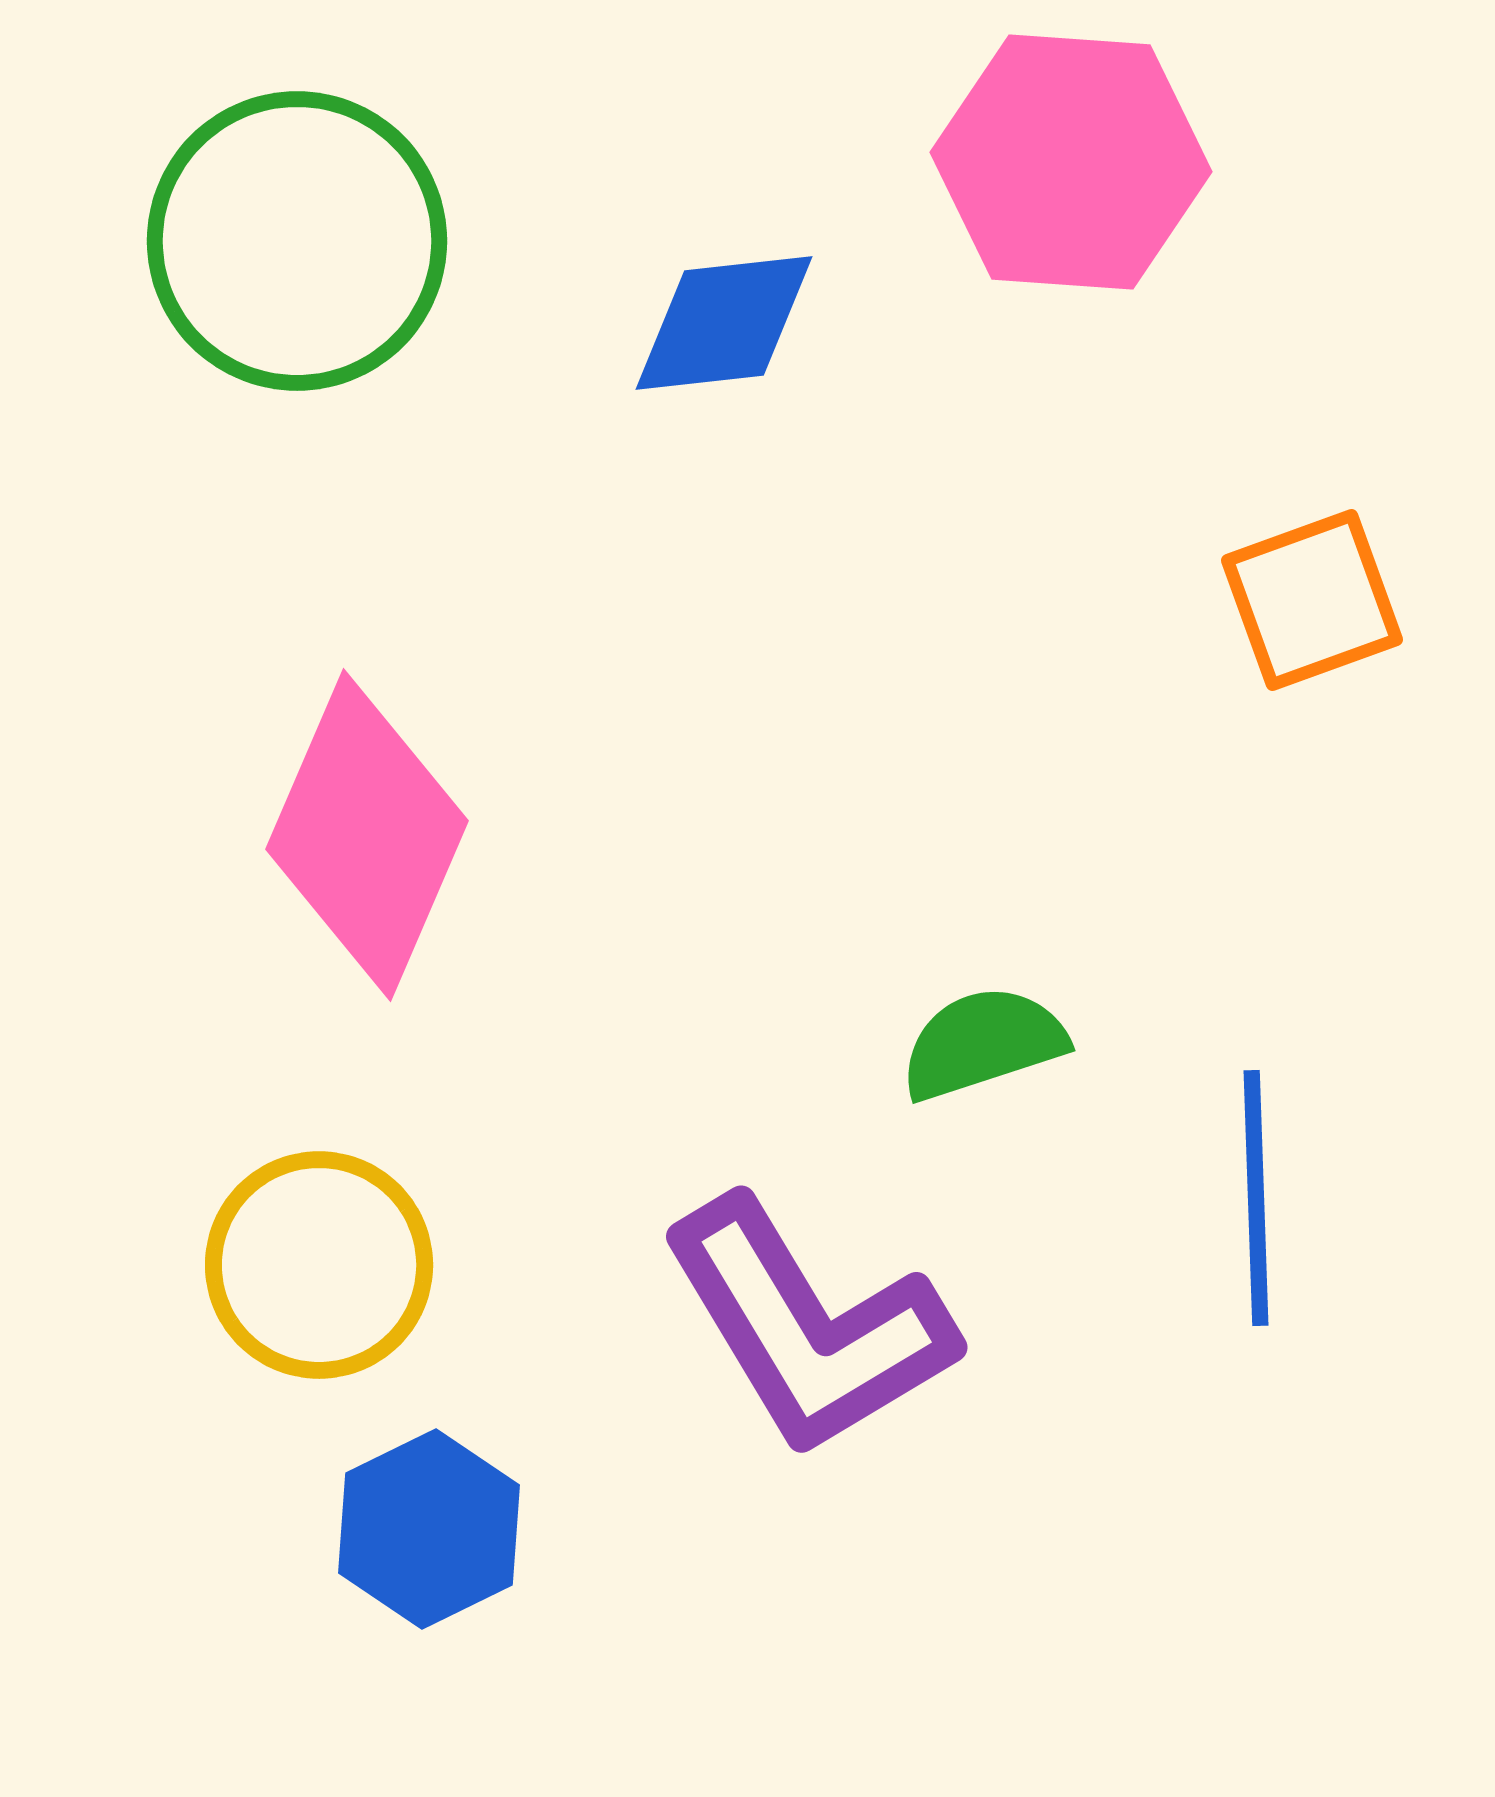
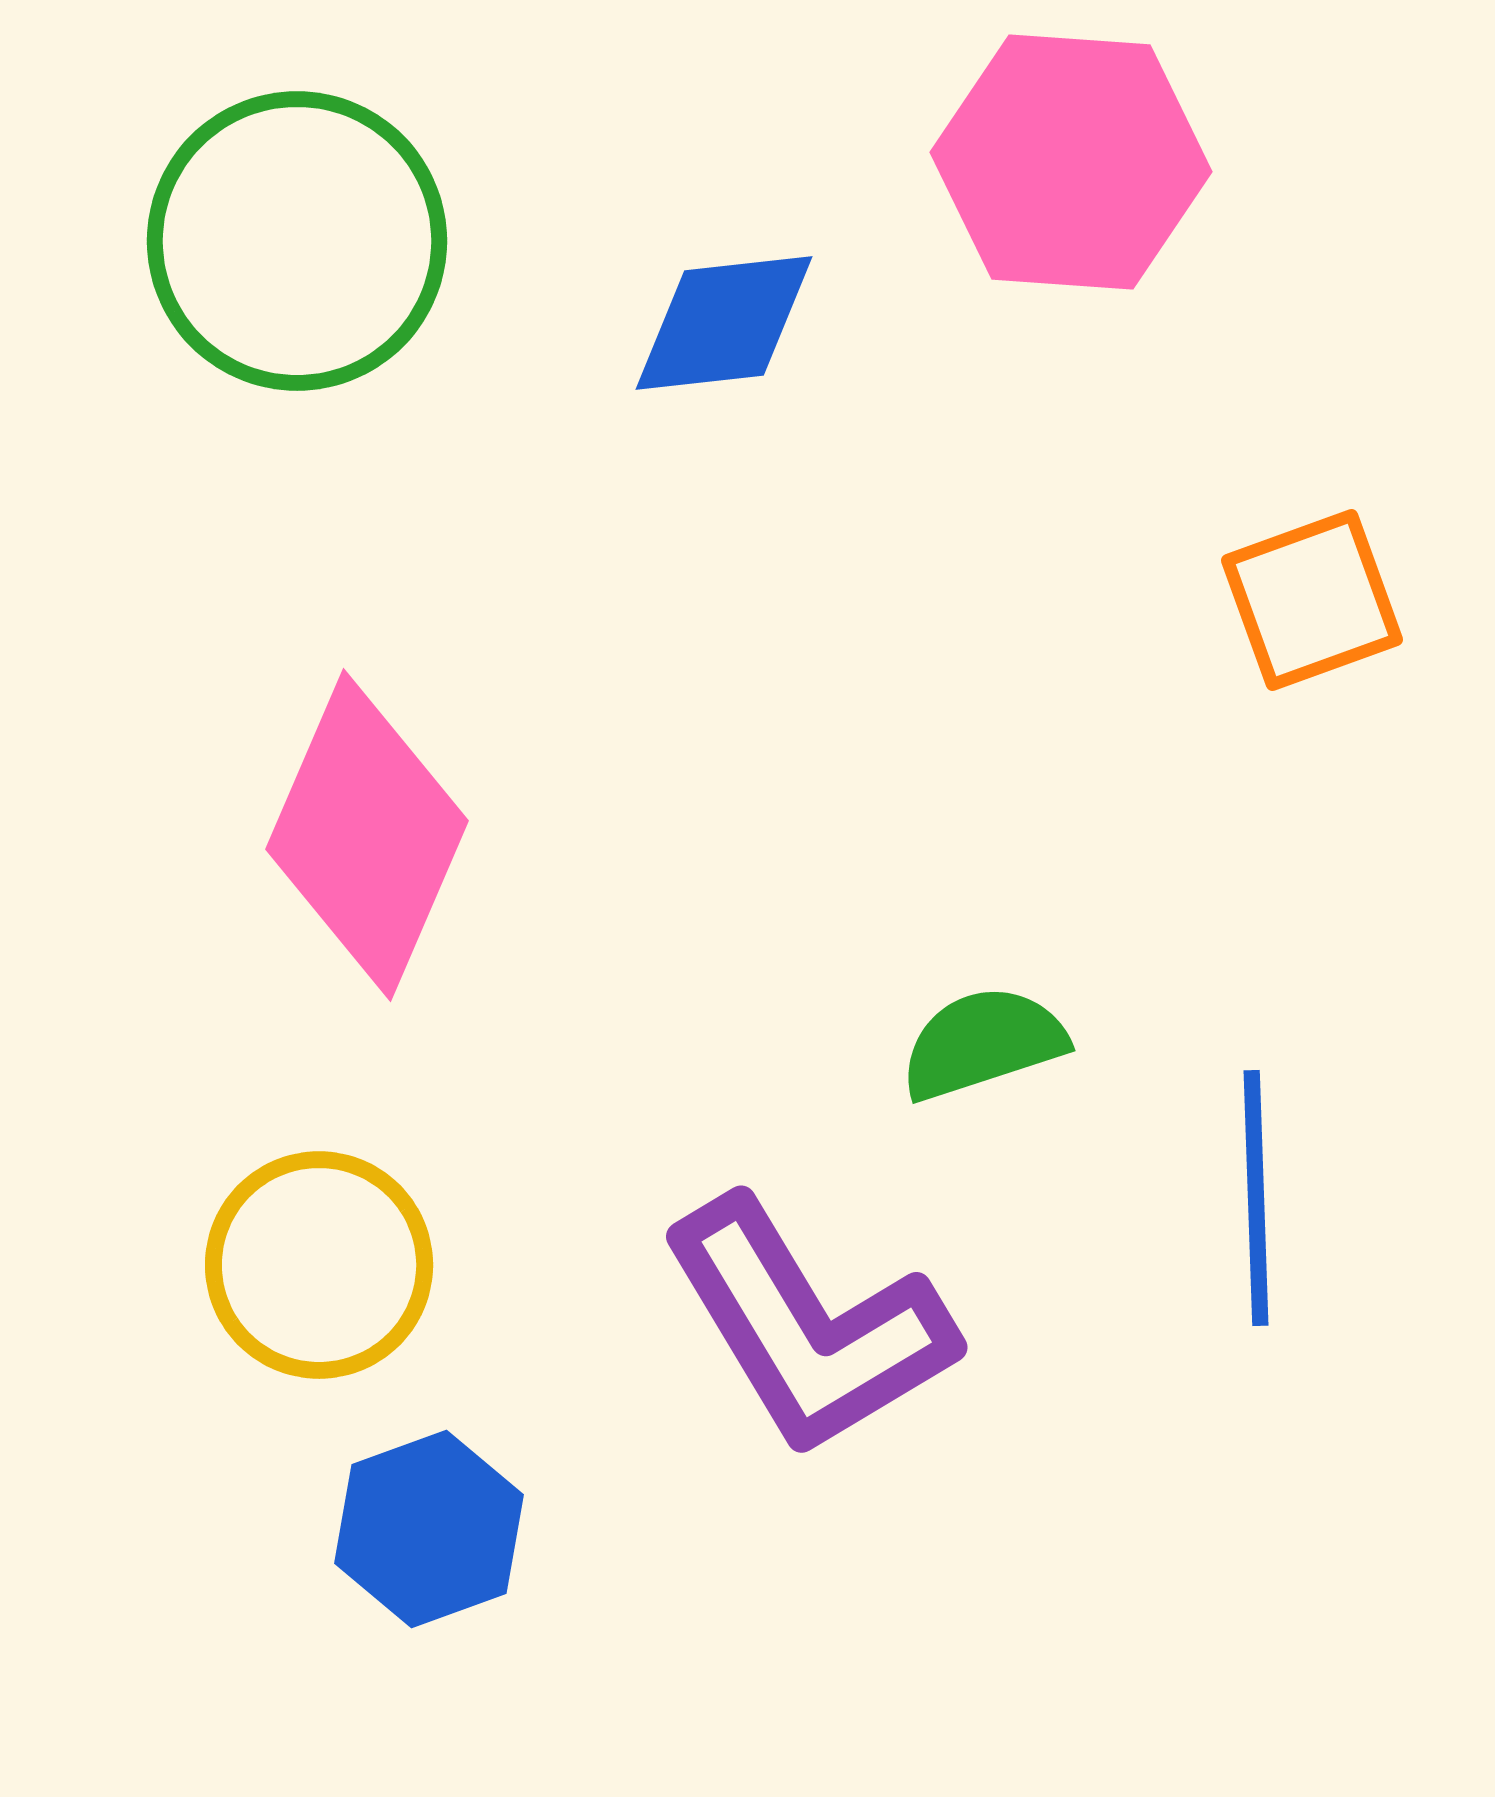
blue hexagon: rotated 6 degrees clockwise
